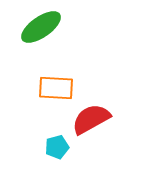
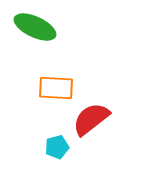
green ellipse: moved 6 px left; rotated 60 degrees clockwise
red semicircle: rotated 9 degrees counterclockwise
